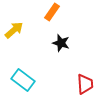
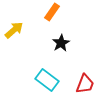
black star: rotated 24 degrees clockwise
cyan rectangle: moved 24 px right
red trapezoid: rotated 25 degrees clockwise
